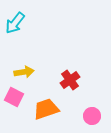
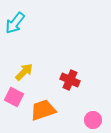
yellow arrow: rotated 36 degrees counterclockwise
red cross: rotated 30 degrees counterclockwise
orange trapezoid: moved 3 px left, 1 px down
pink circle: moved 1 px right, 4 px down
